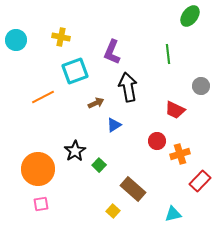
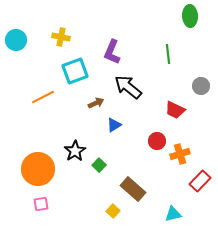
green ellipse: rotated 40 degrees counterclockwise
black arrow: rotated 40 degrees counterclockwise
